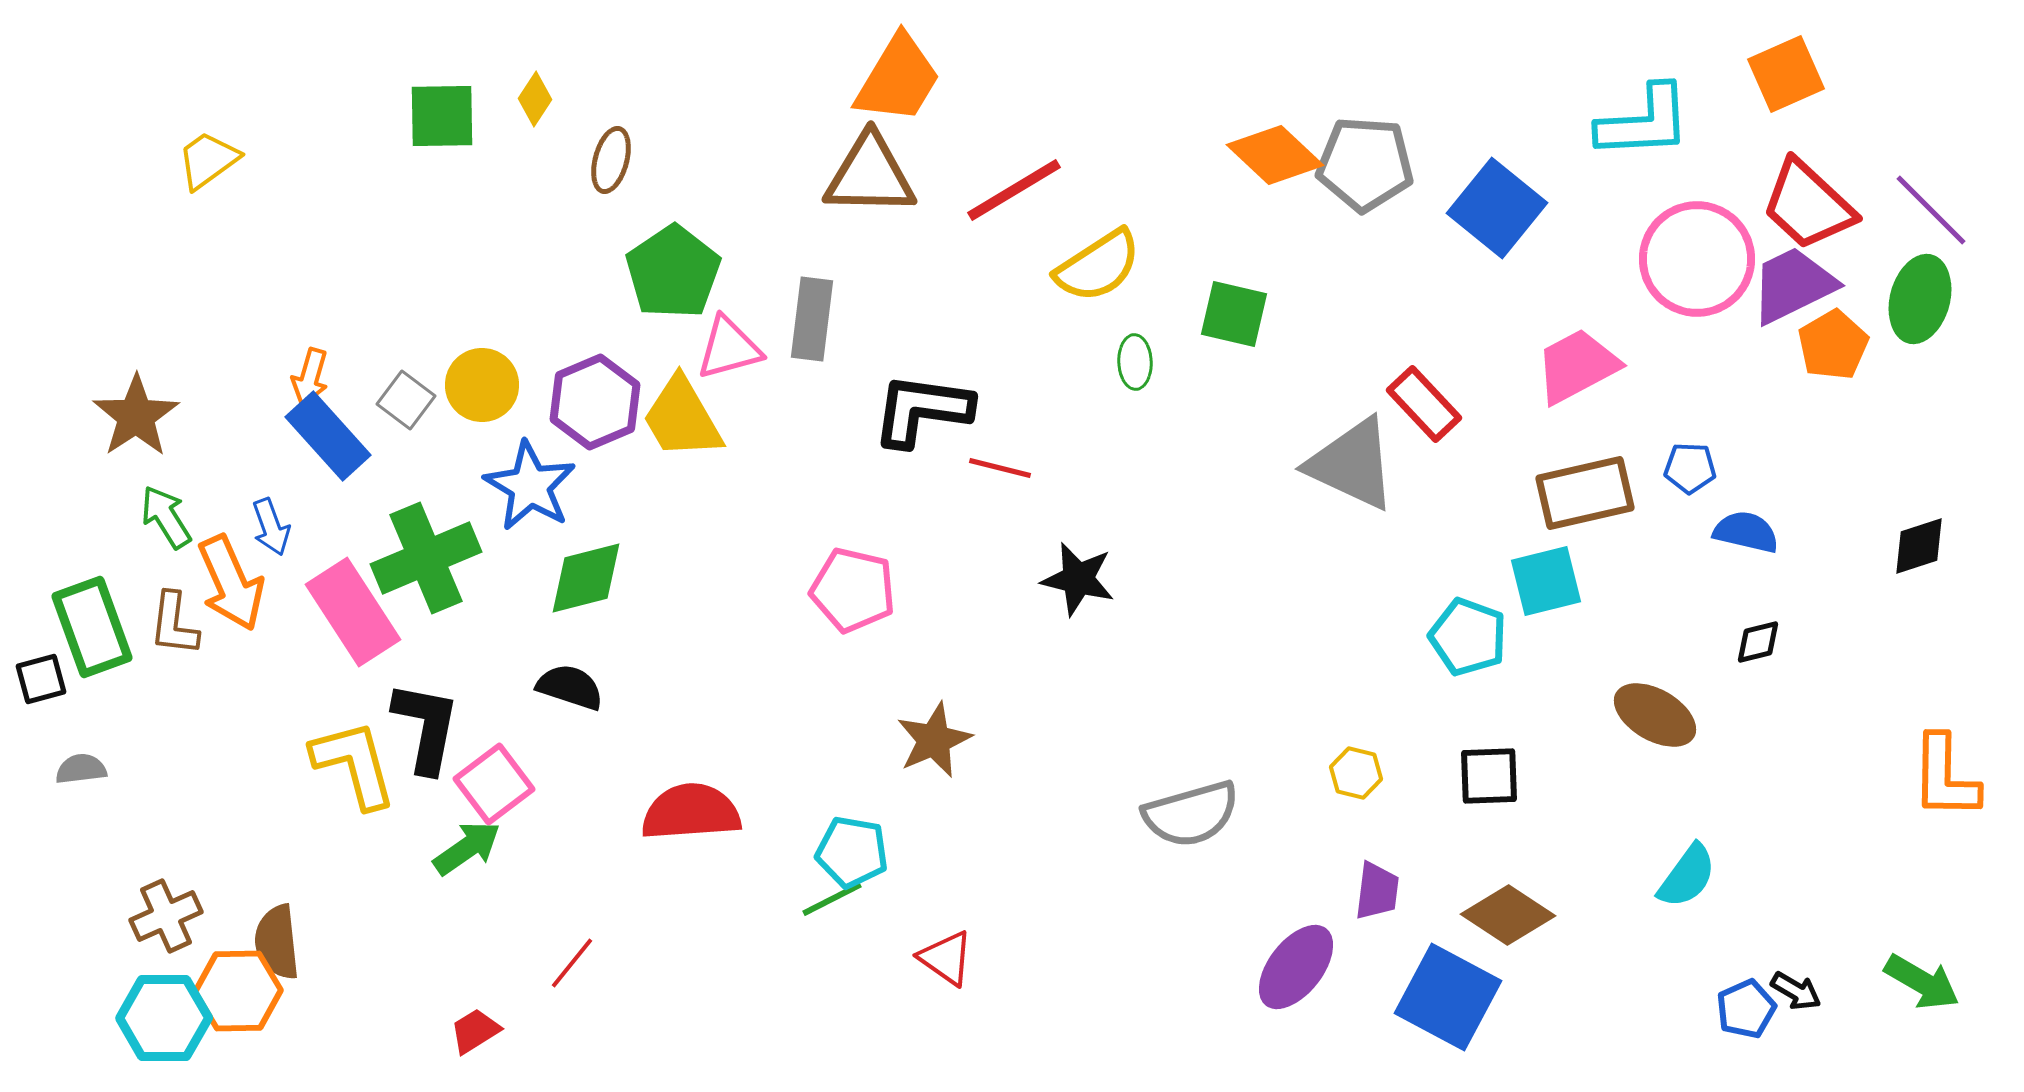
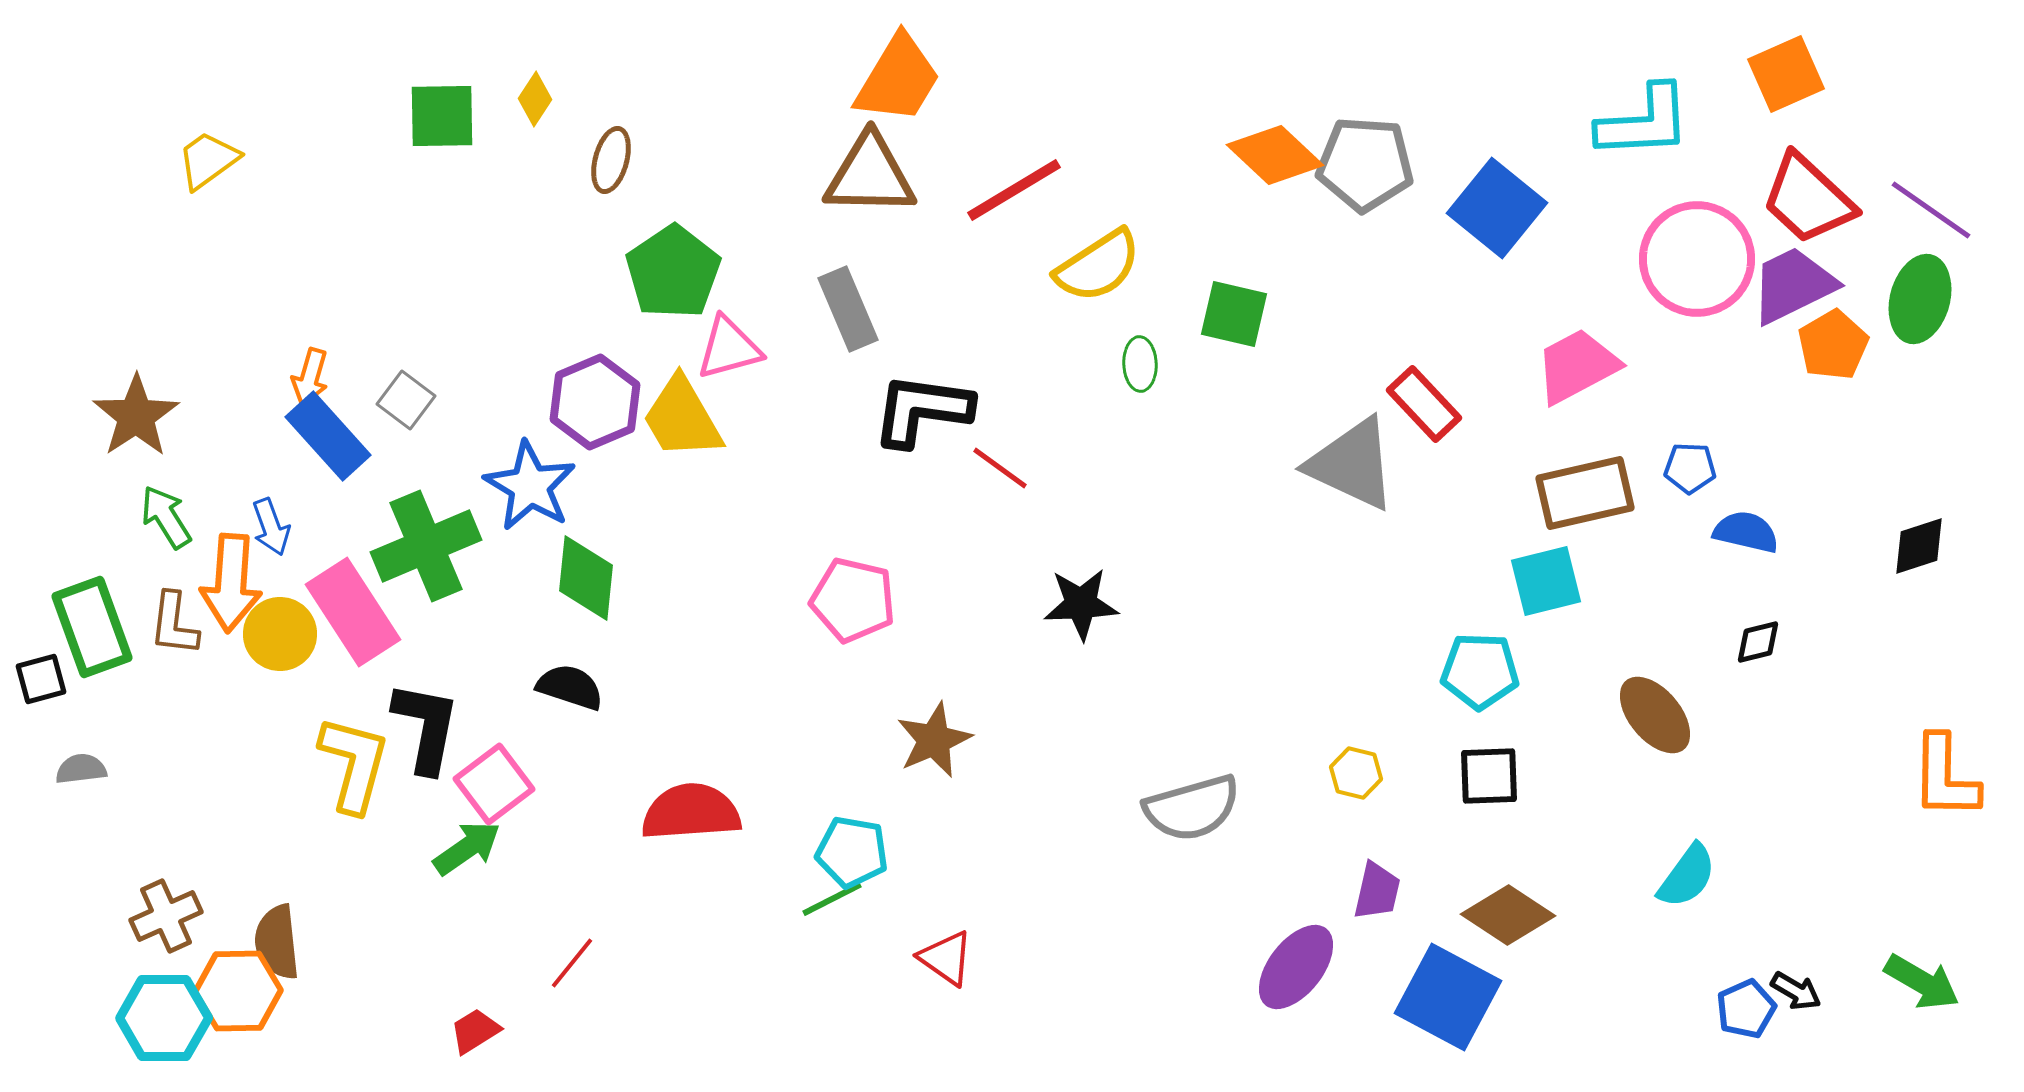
red trapezoid at (1808, 205): moved 6 px up
purple line at (1931, 210): rotated 10 degrees counterclockwise
gray rectangle at (812, 319): moved 36 px right, 10 px up; rotated 30 degrees counterclockwise
green ellipse at (1135, 362): moved 5 px right, 2 px down
yellow circle at (482, 385): moved 202 px left, 249 px down
red line at (1000, 468): rotated 22 degrees clockwise
green cross at (426, 558): moved 12 px up
green diamond at (586, 578): rotated 70 degrees counterclockwise
black star at (1078, 579): moved 3 px right, 25 px down; rotated 16 degrees counterclockwise
orange arrow at (231, 583): rotated 28 degrees clockwise
pink pentagon at (853, 590): moved 10 px down
cyan pentagon at (1468, 637): moved 12 px right, 34 px down; rotated 18 degrees counterclockwise
brown ellipse at (1655, 715): rotated 20 degrees clockwise
yellow L-shape at (354, 764): rotated 30 degrees clockwise
gray semicircle at (1191, 814): moved 1 px right, 6 px up
purple trapezoid at (1377, 891): rotated 6 degrees clockwise
